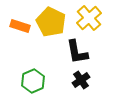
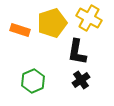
yellow cross: rotated 20 degrees counterclockwise
yellow pentagon: moved 1 px right, 1 px down; rotated 28 degrees clockwise
orange rectangle: moved 4 px down
black L-shape: rotated 20 degrees clockwise
